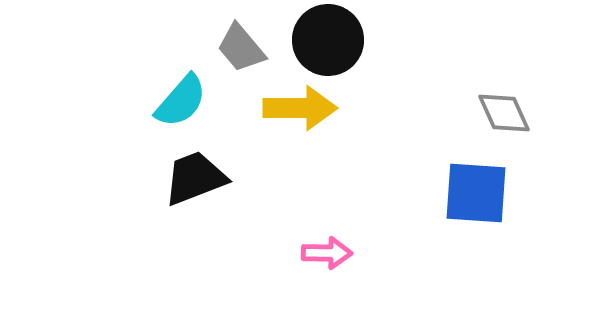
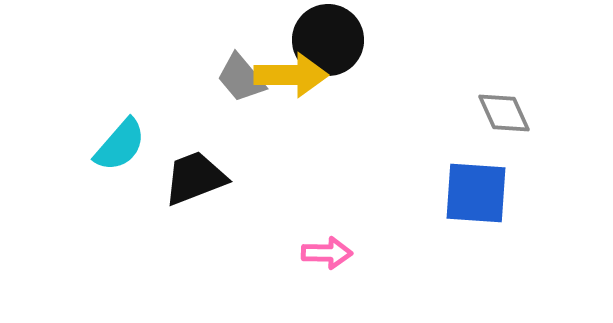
gray trapezoid: moved 30 px down
cyan semicircle: moved 61 px left, 44 px down
yellow arrow: moved 9 px left, 33 px up
